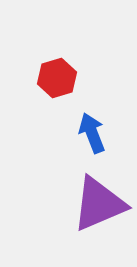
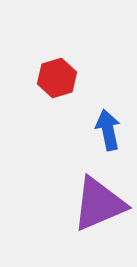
blue arrow: moved 16 px right, 3 px up; rotated 9 degrees clockwise
